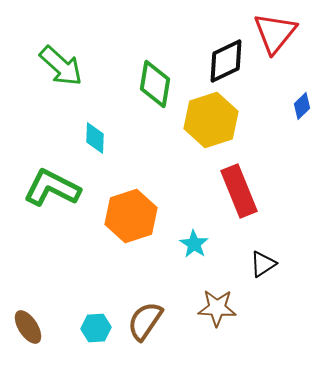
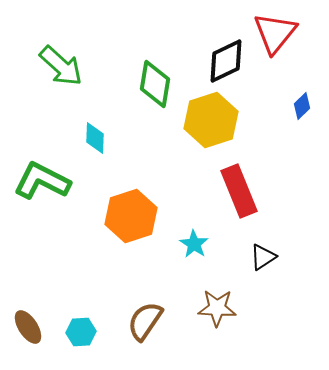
green L-shape: moved 10 px left, 7 px up
black triangle: moved 7 px up
cyan hexagon: moved 15 px left, 4 px down
